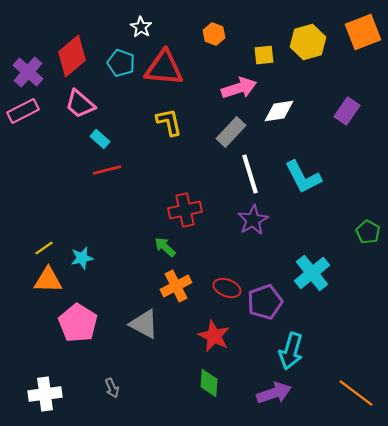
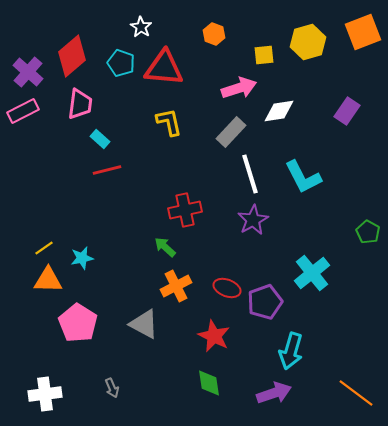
pink trapezoid: rotated 124 degrees counterclockwise
green diamond: rotated 12 degrees counterclockwise
